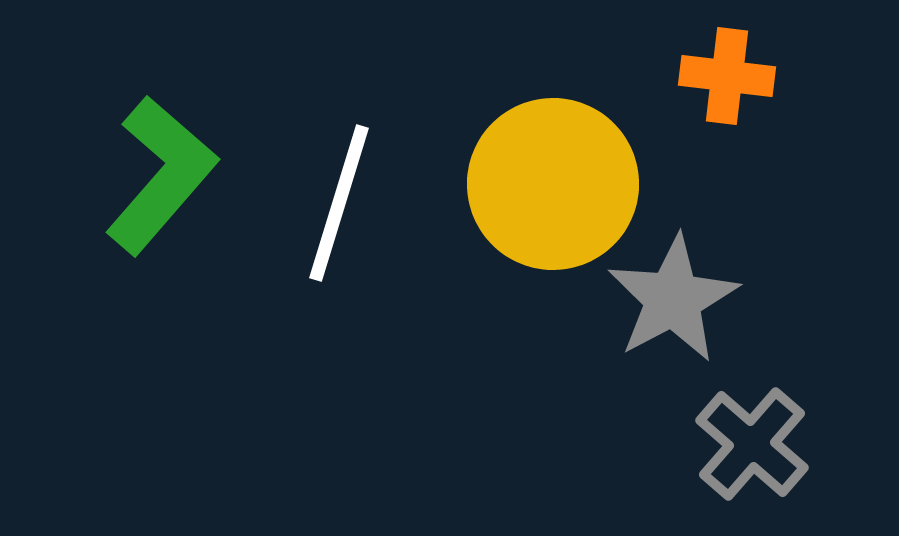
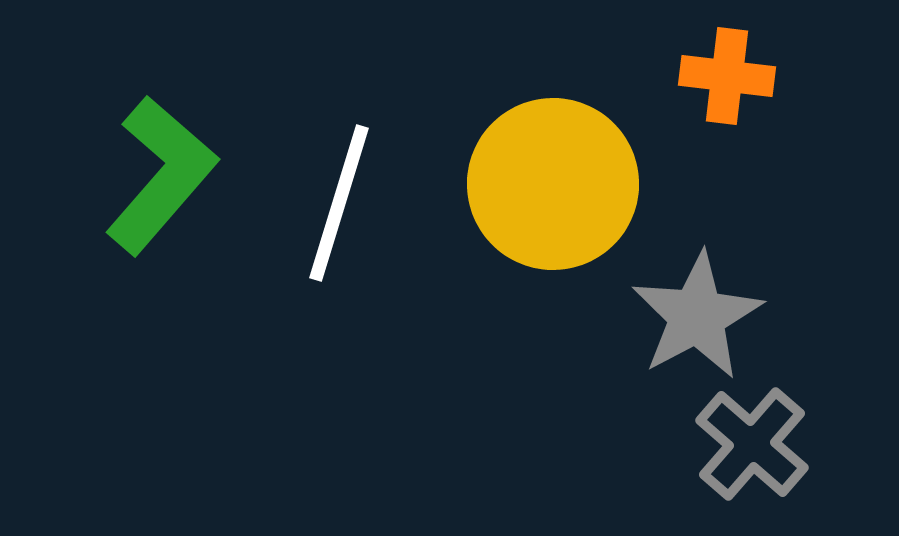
gray star: moved 24 px right, 17 px down
